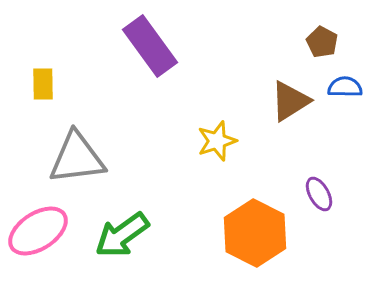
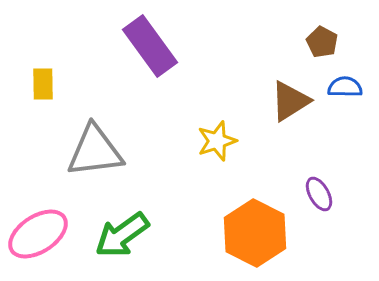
gray triangle: moved 18 px right, 7 px up
pink ellipse: moved 3 px down
